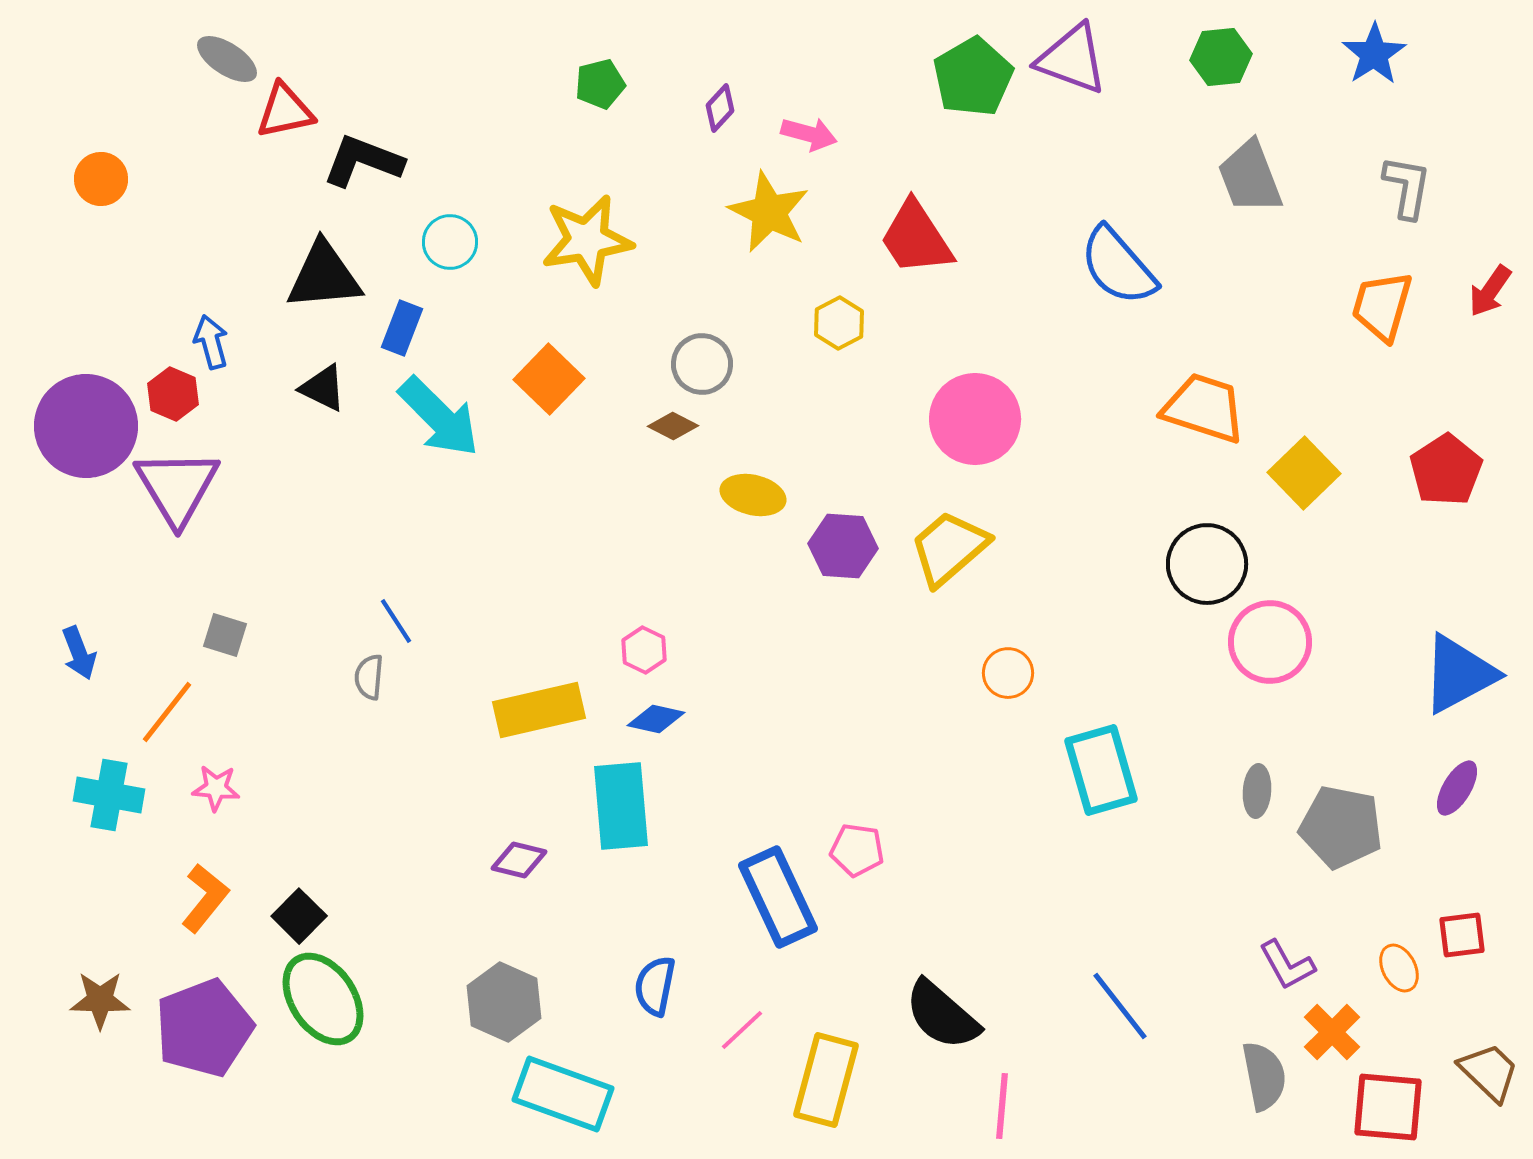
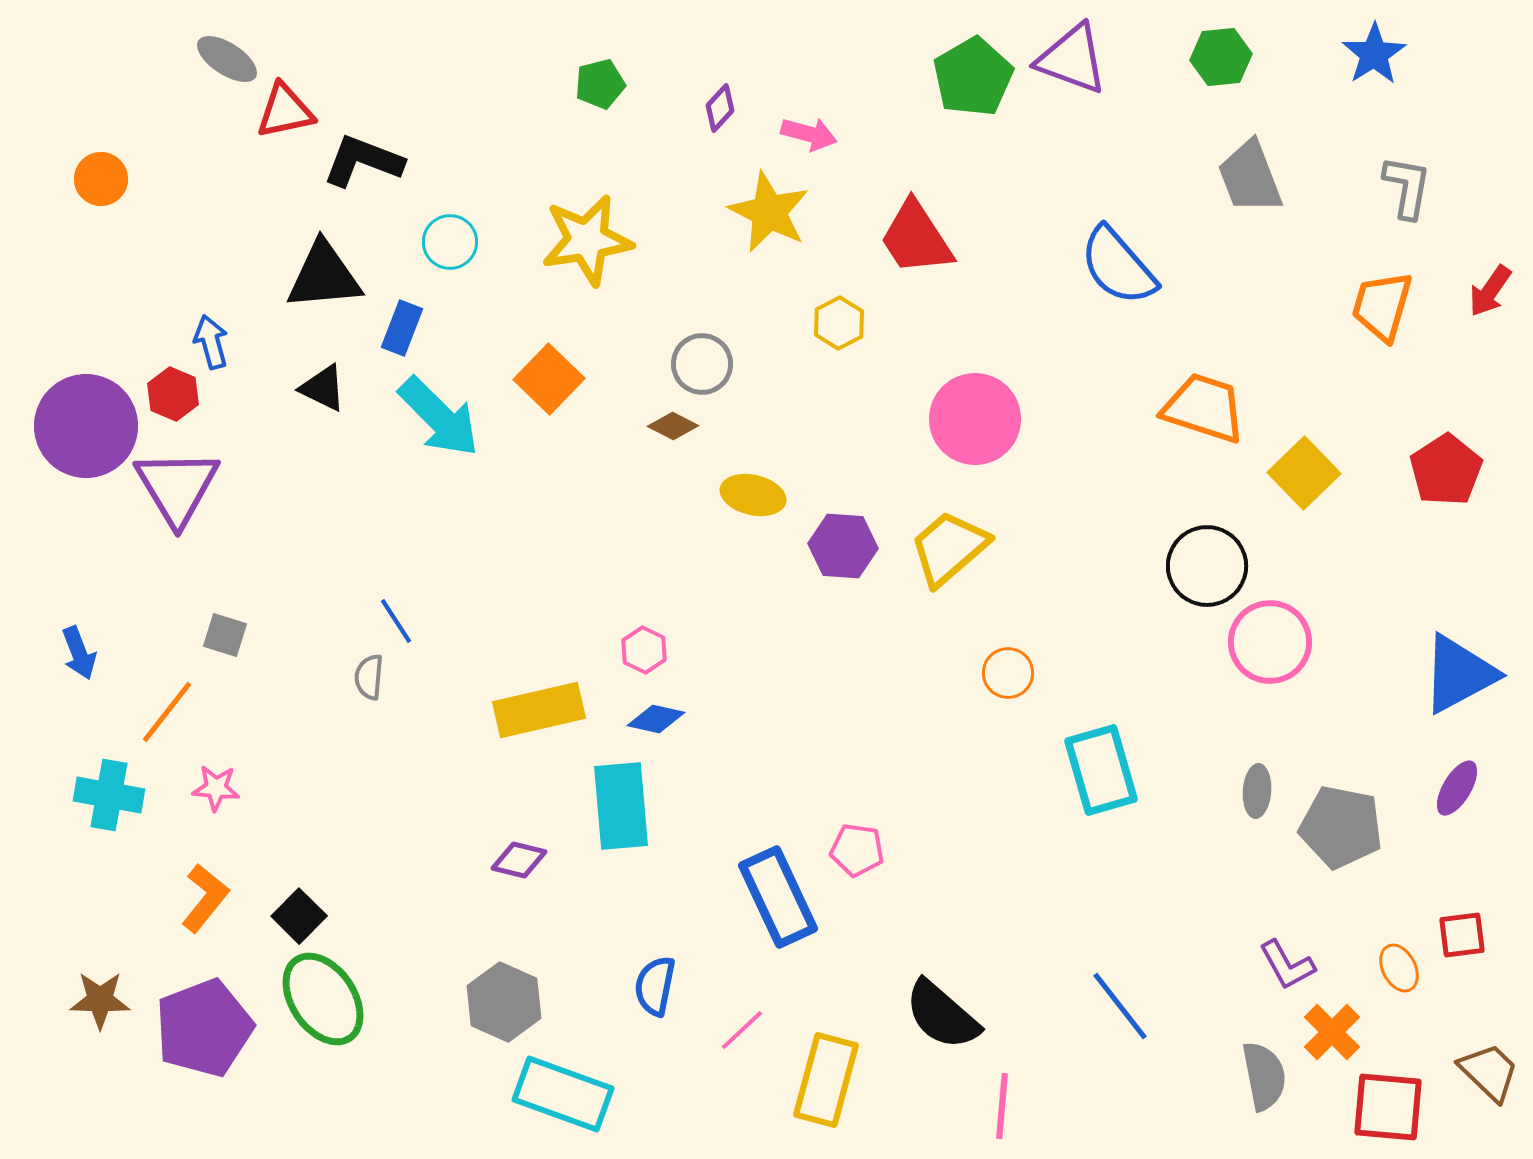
black circle at (1207, 564): moved 2 px down
